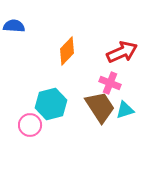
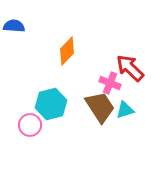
red arrow: moved 8 px right, 16 px down; rotated 112 degrees counterclockwise
